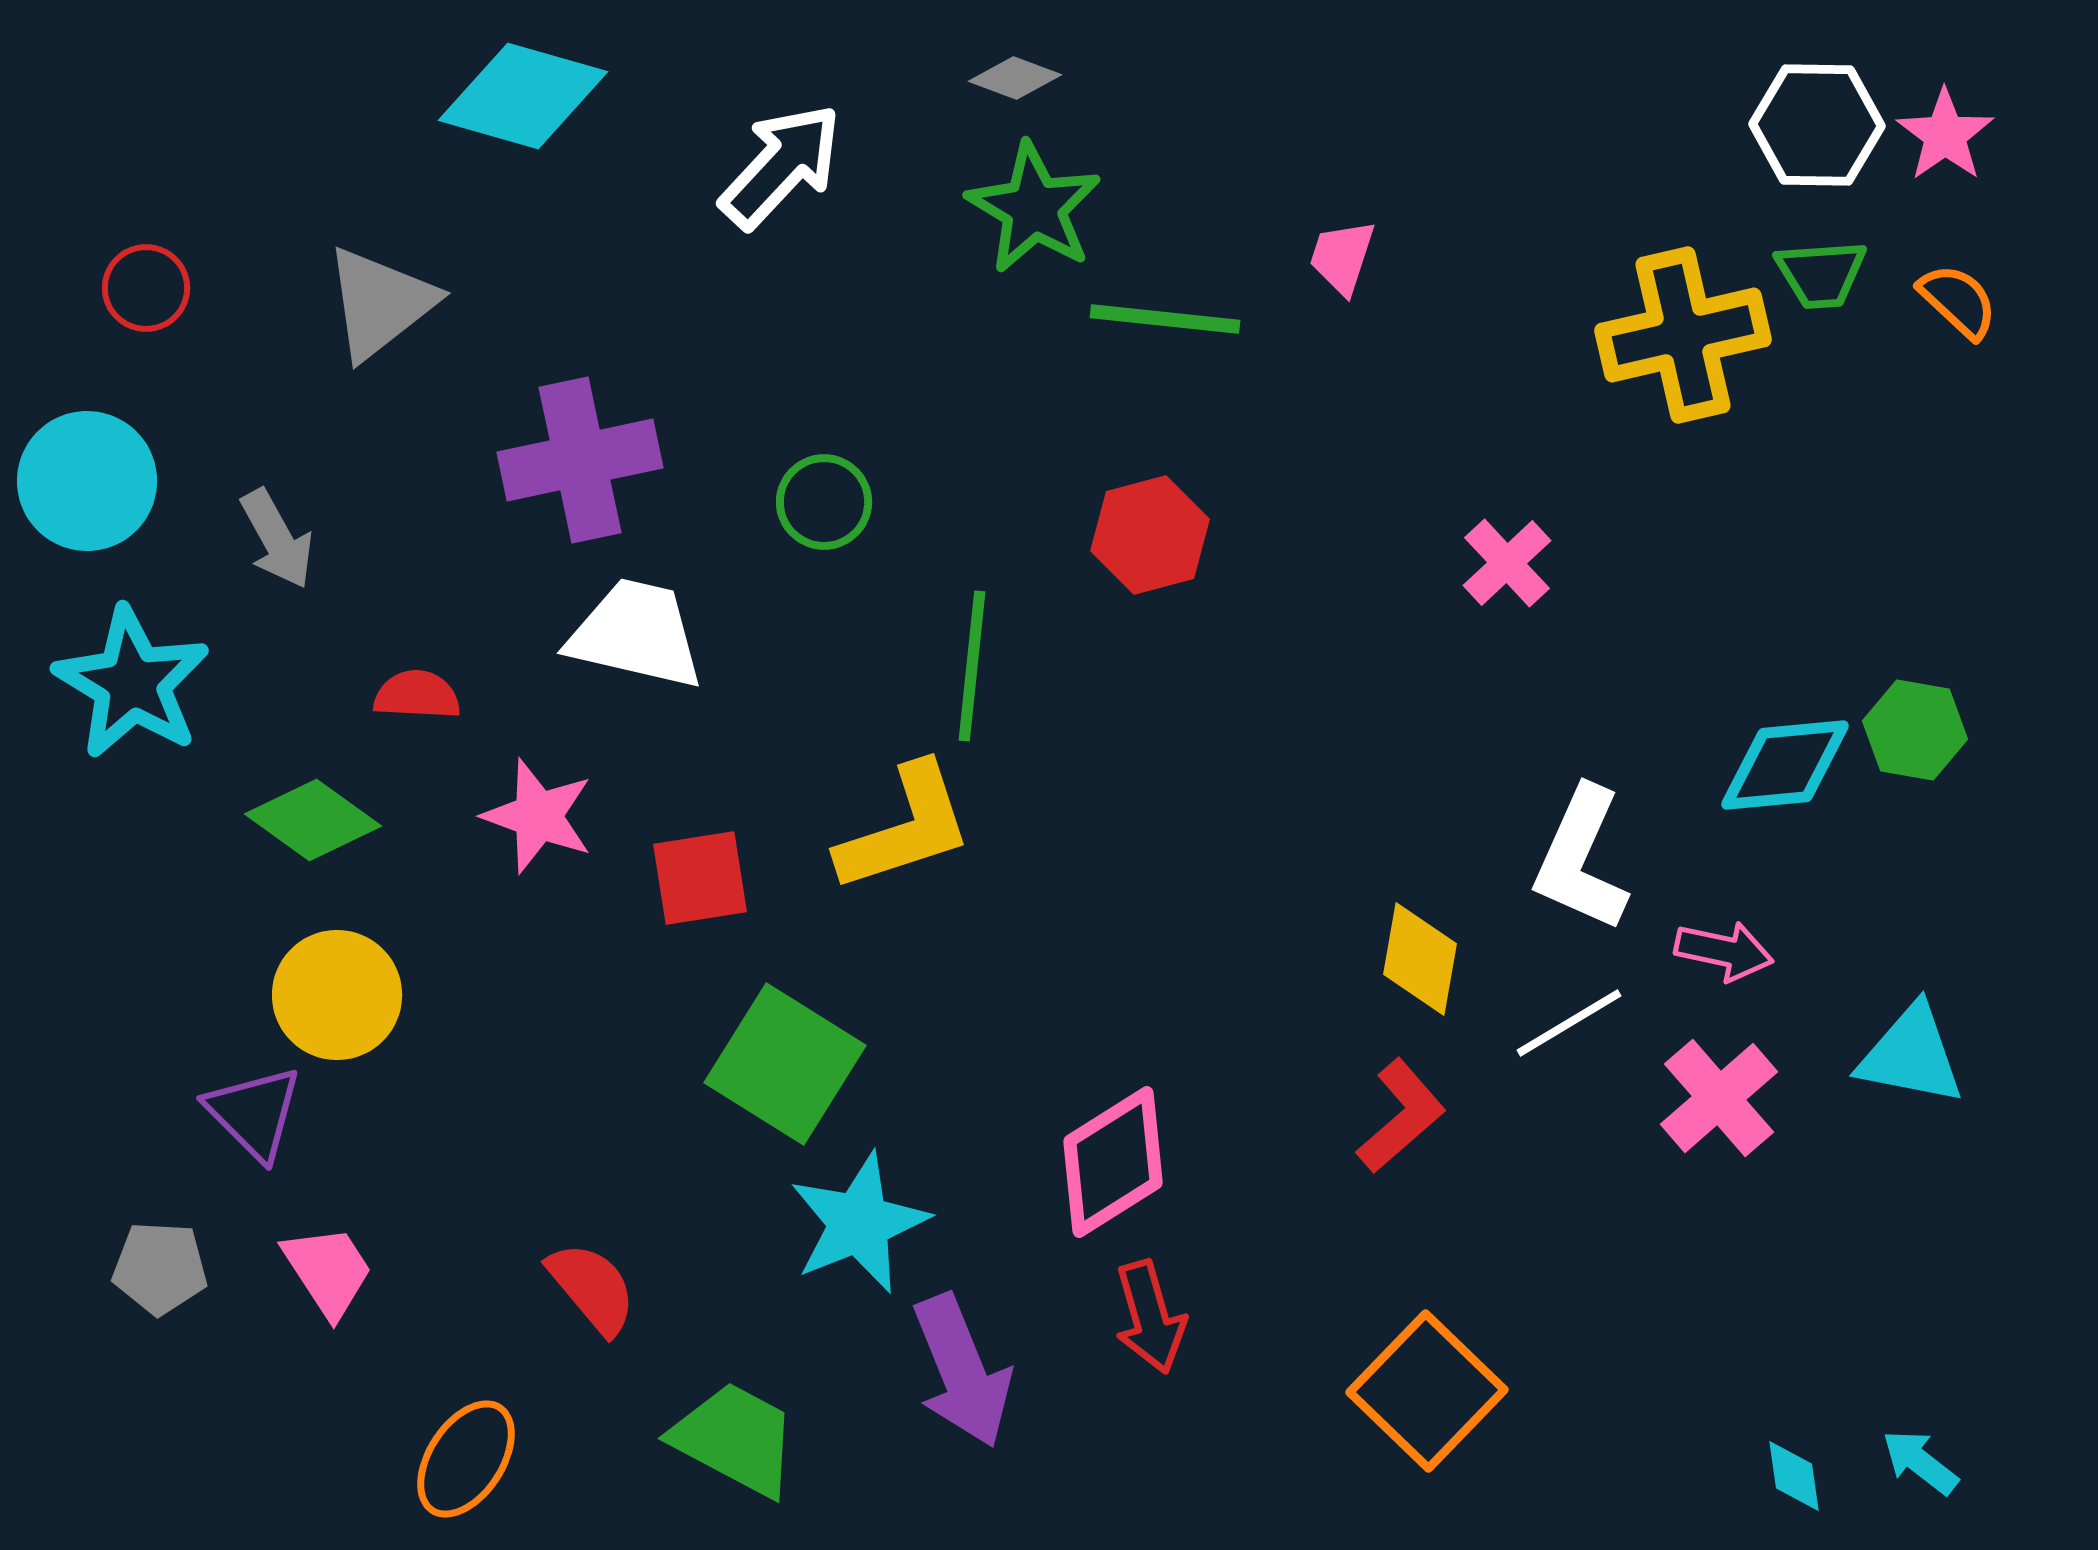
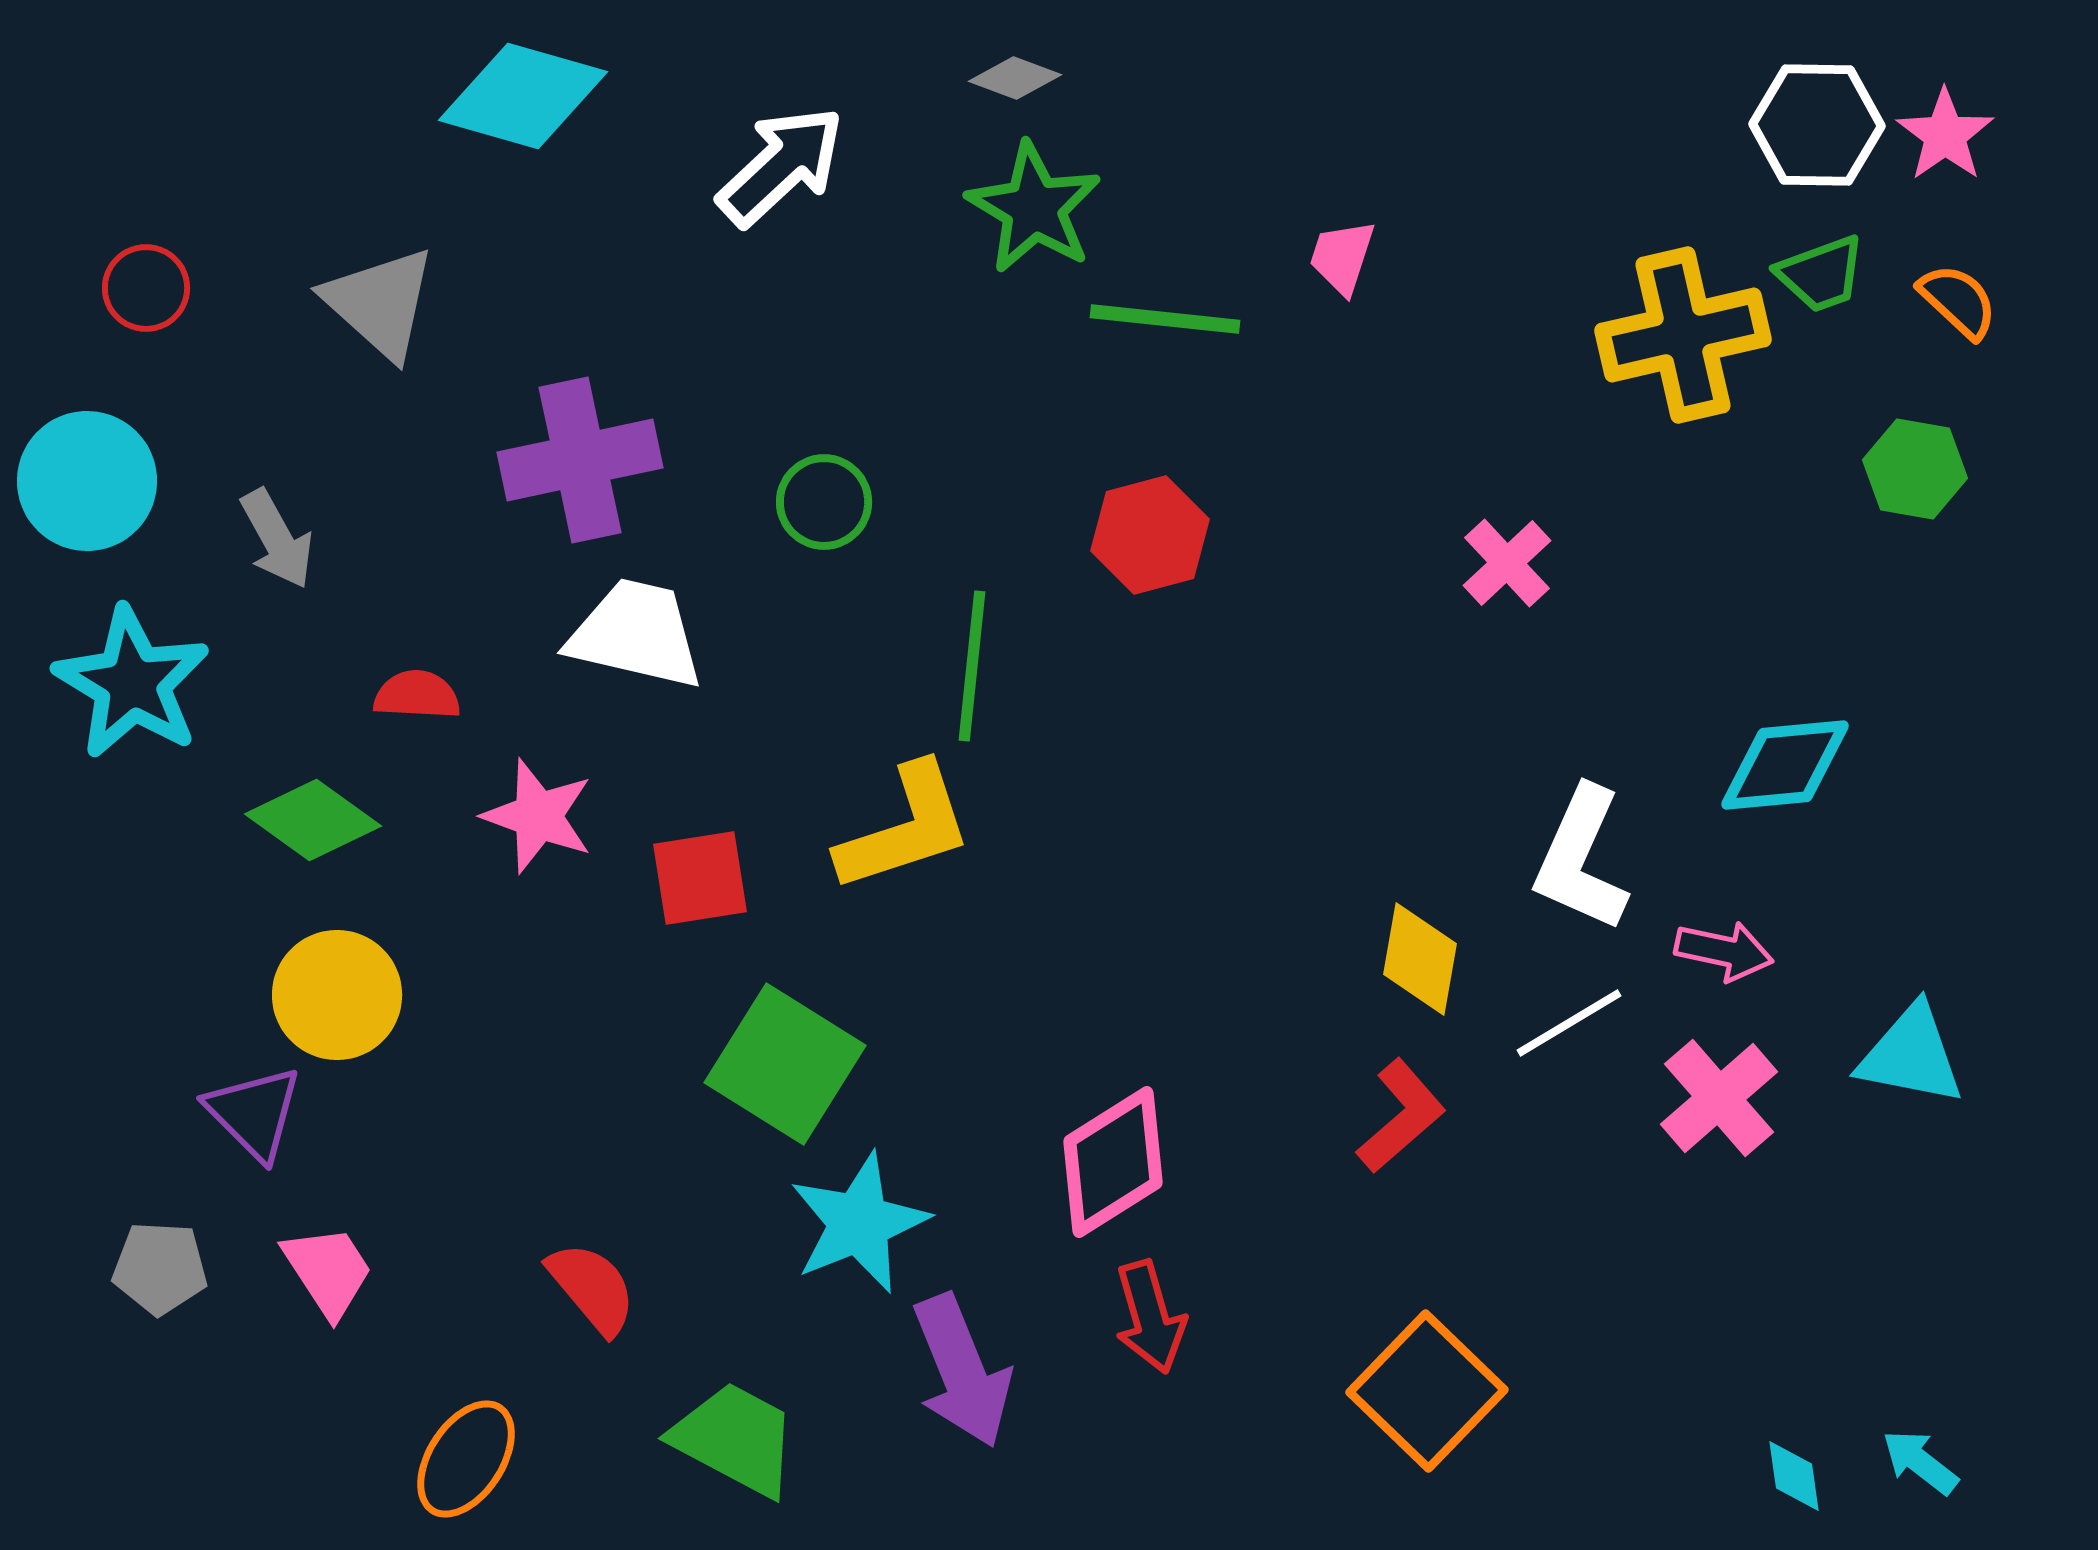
white arrow at (781, 166): rotated 4 degrees clockwise
green trapezoid at (1821, 274): rotated 16 degrees counterclockwise
gray triangle at (380, 303): rotated 40 degrees counterclockwise
green hexagon at (1915, 730): moved 261 px up
